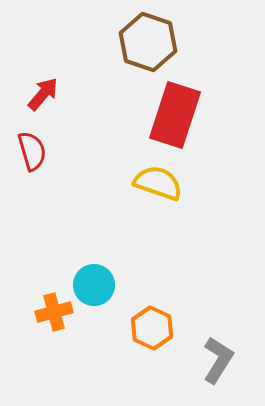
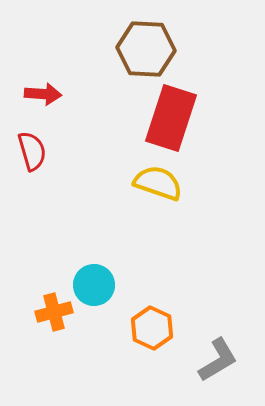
brown hexagon: moved 2 px left, 7 px down; rotated 16 degrees counterclockwise
red arrow: rotated 54 degrees clockwise
red rectangle: moved 4 px left, 3 px down
gray L-shape: rotated 27 degrees clockwise
